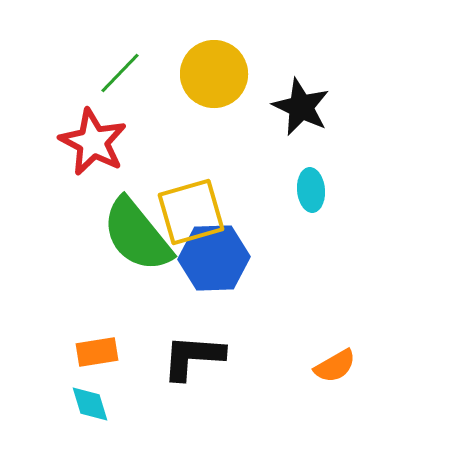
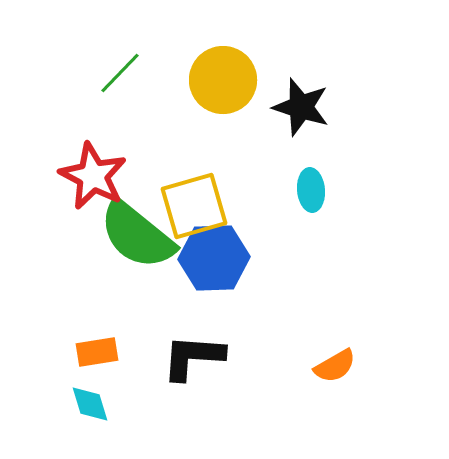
yellow circle: moved 9 px right, 6 px down
black star: rotated 8 degrees counterclockwise
red star: moved 34 px down
yellow square: moved 3 px right, 6 px up
green semicircle: rotated 12 degrees counterclockwise
